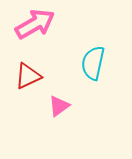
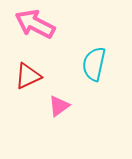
pink arrow: rotated 123 degrees counterclockwise
cyan semicircle: moved 1 px right, 1 px down
